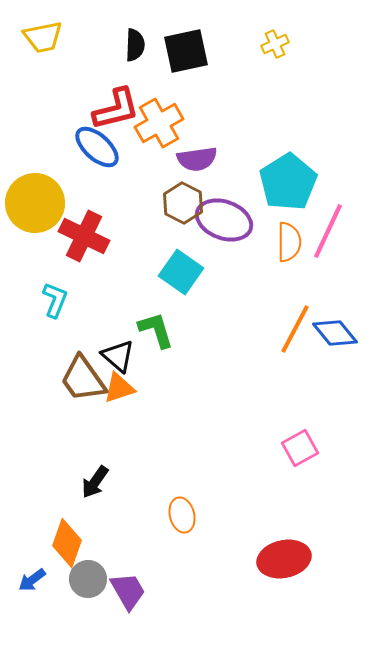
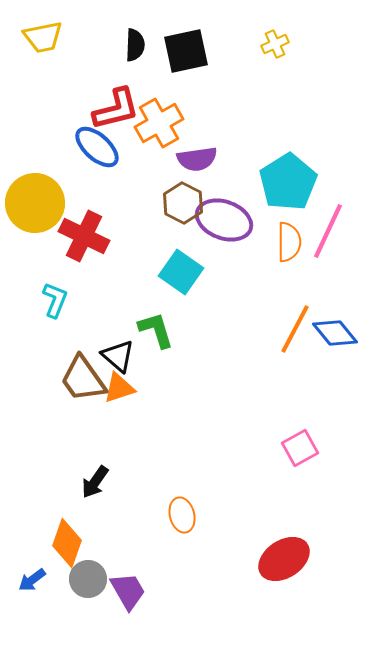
red ellipse: rotated 21 degrees counterclockwise
